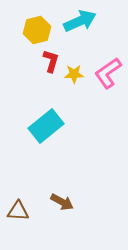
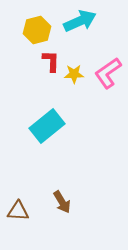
red L-shape: rotated 15 degrees counterclockwise
cyan rectangle: moved 1 px right
brown arrow: rotated 30 degrees clockwise
